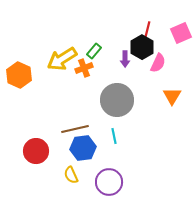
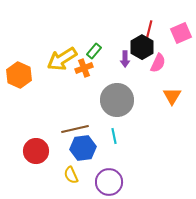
red line: moved 2 px right, 1 px up
